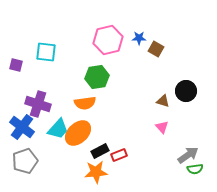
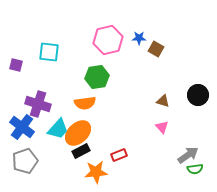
cyan square: moved 3 px right
black circle: moved 12 px right, 4 px down
black rectangle: moved 19 px left
